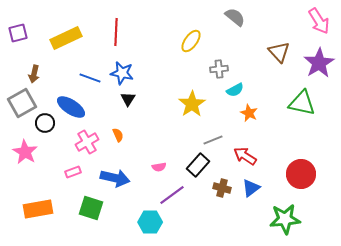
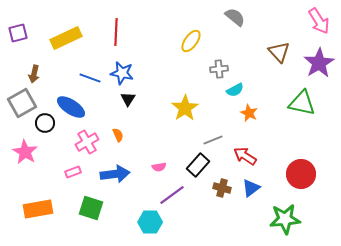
yellow star: moved 7 px left, 4 px down
blue arrow: moved 4 px up; rotated 20 degrees counterclockwise
